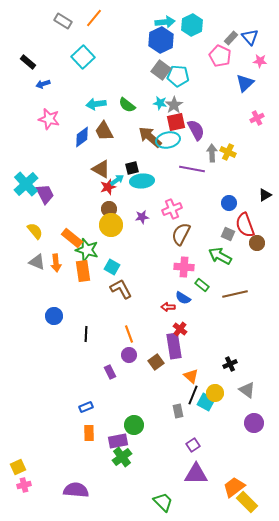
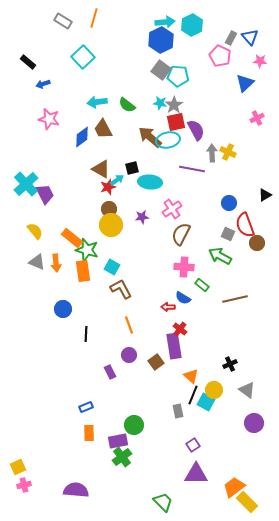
orange line at (94, 18): rotated 24 degrees counterclockwise
gray rectangle at (231, 38): rotated 16 degrees counterclockwise
cyan arrow at (96, 104): moved 1 px right, 2 px up
brown trapezoid at (104, 131): moved 1 px left, 2 px up
cyan ellipse at (142, 181): moved 8 px right, 1 px down; rotated 10 degrees clockwise
pink cross at (172, 209): rotated 12 degrees counterclockwise
brown line at (235, 294): moved 5 px down
blue circle at (54, 316): moved 9 px right, 7 px up
orange line at (129, 334): moved 9 px up
yellow circle at (215, 393): moved 1 px left, 3 px up
